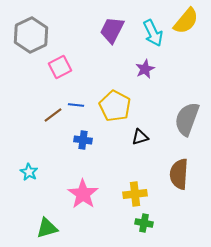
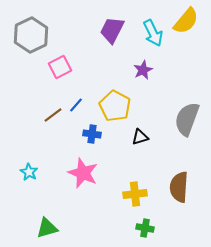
purple star: moved 2 px left, 1 px down
blue line: rotated 56 degrees counterclockwise
blue cross: moved 9 px right, 6 px up
brown semicircle: moved 13 px down
pink star: moved 21 px up; rotated 12 degrees counterclockwise
green cross: moved 1 px right, 5 px down
